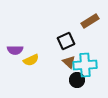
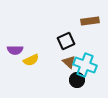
brown rectangle: rotated 24 degrees clockwise
cyan cross: rotated 25 degrees clockwise
